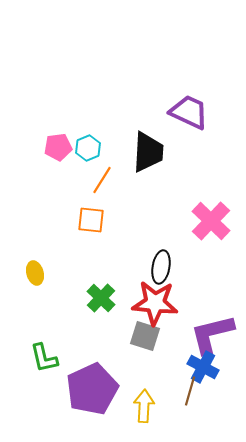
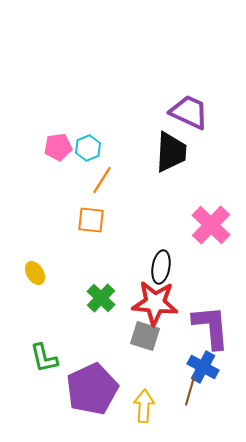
black trapezoid: moved 23 px right
pink cross: moved 4 px down
yellow ellipse: rotated 15 degrees counterclockwise
purple L-shape: moved 1 px left, 7 px up; rotated 99 degrees clockwise
